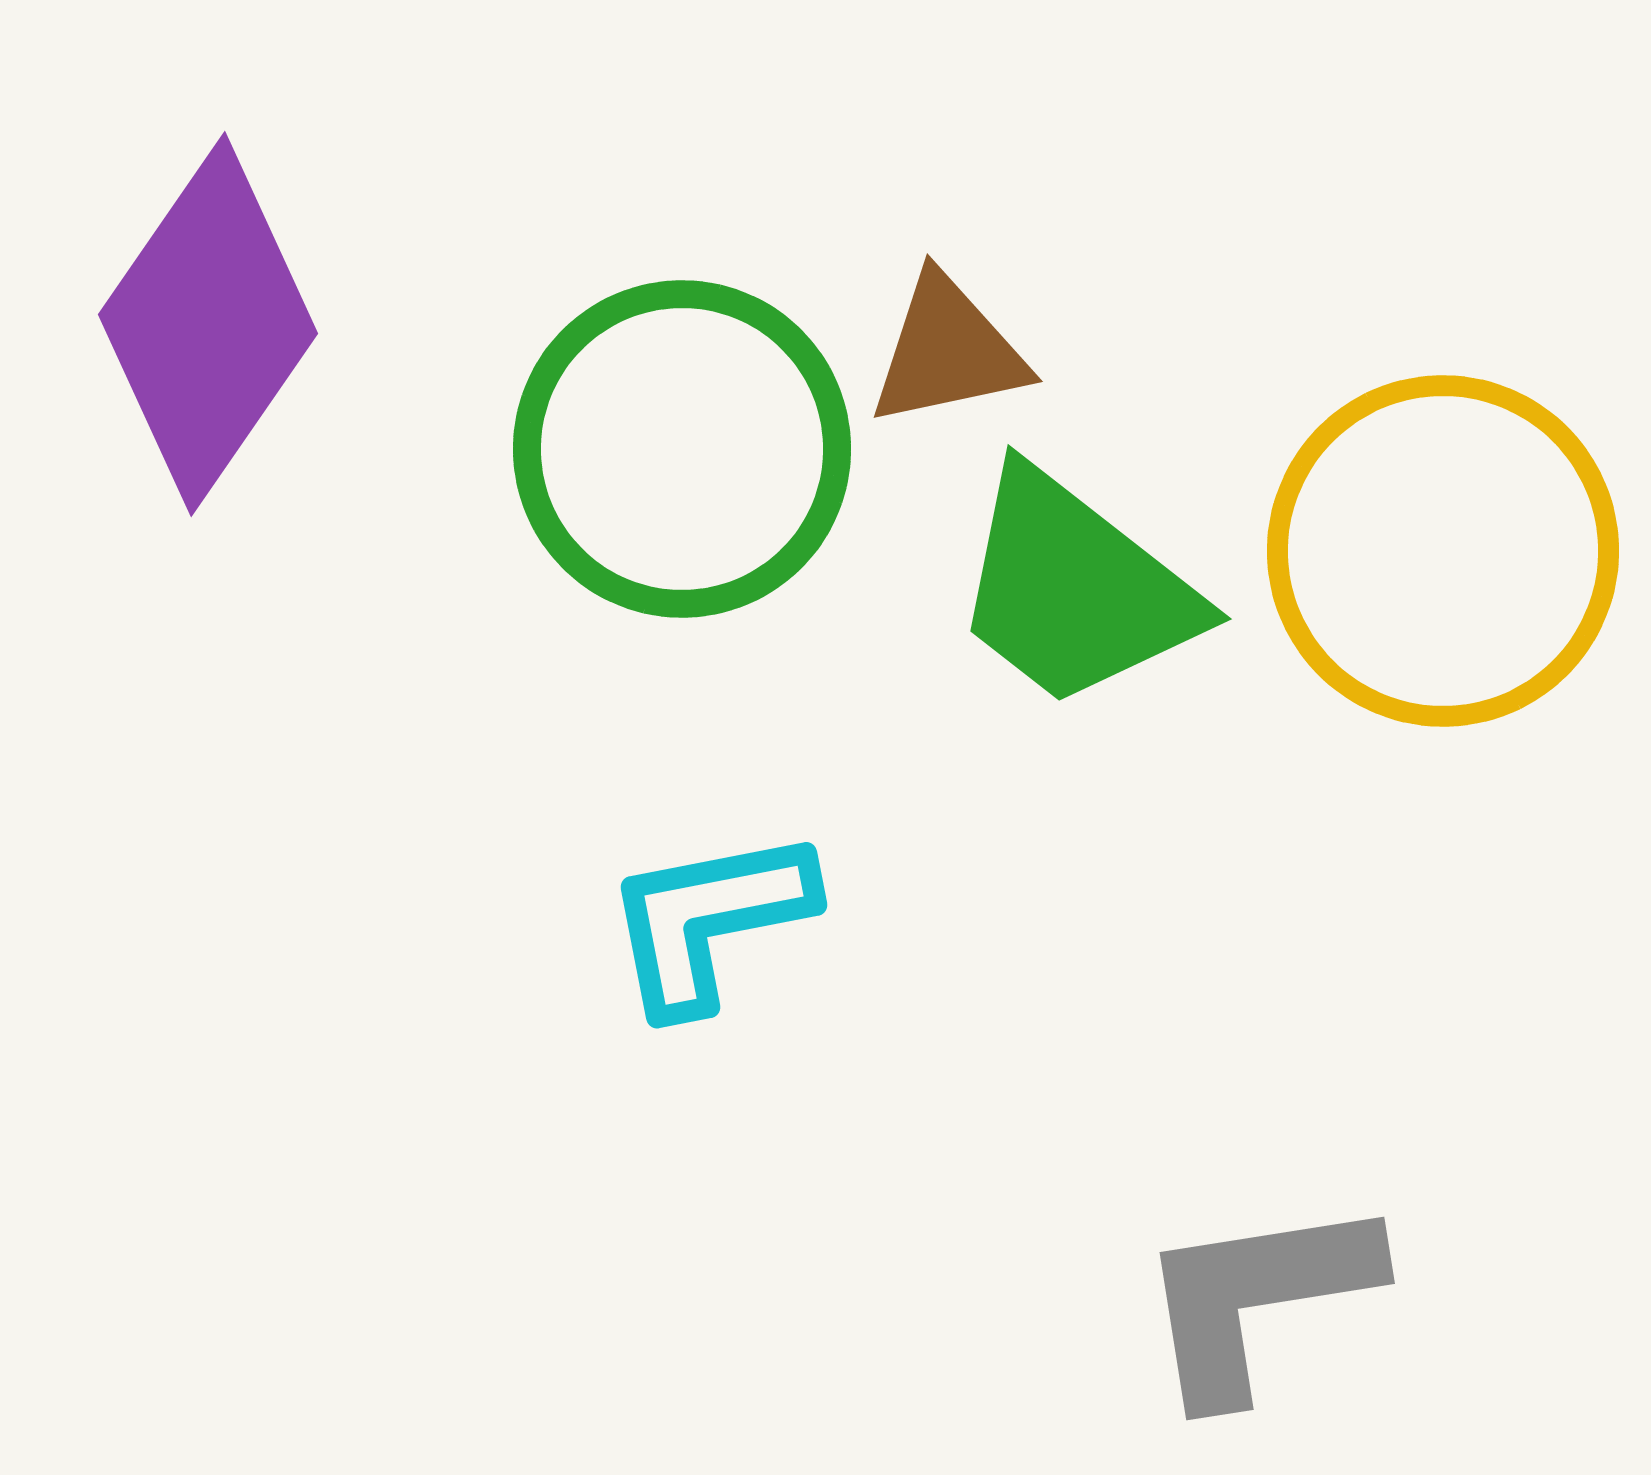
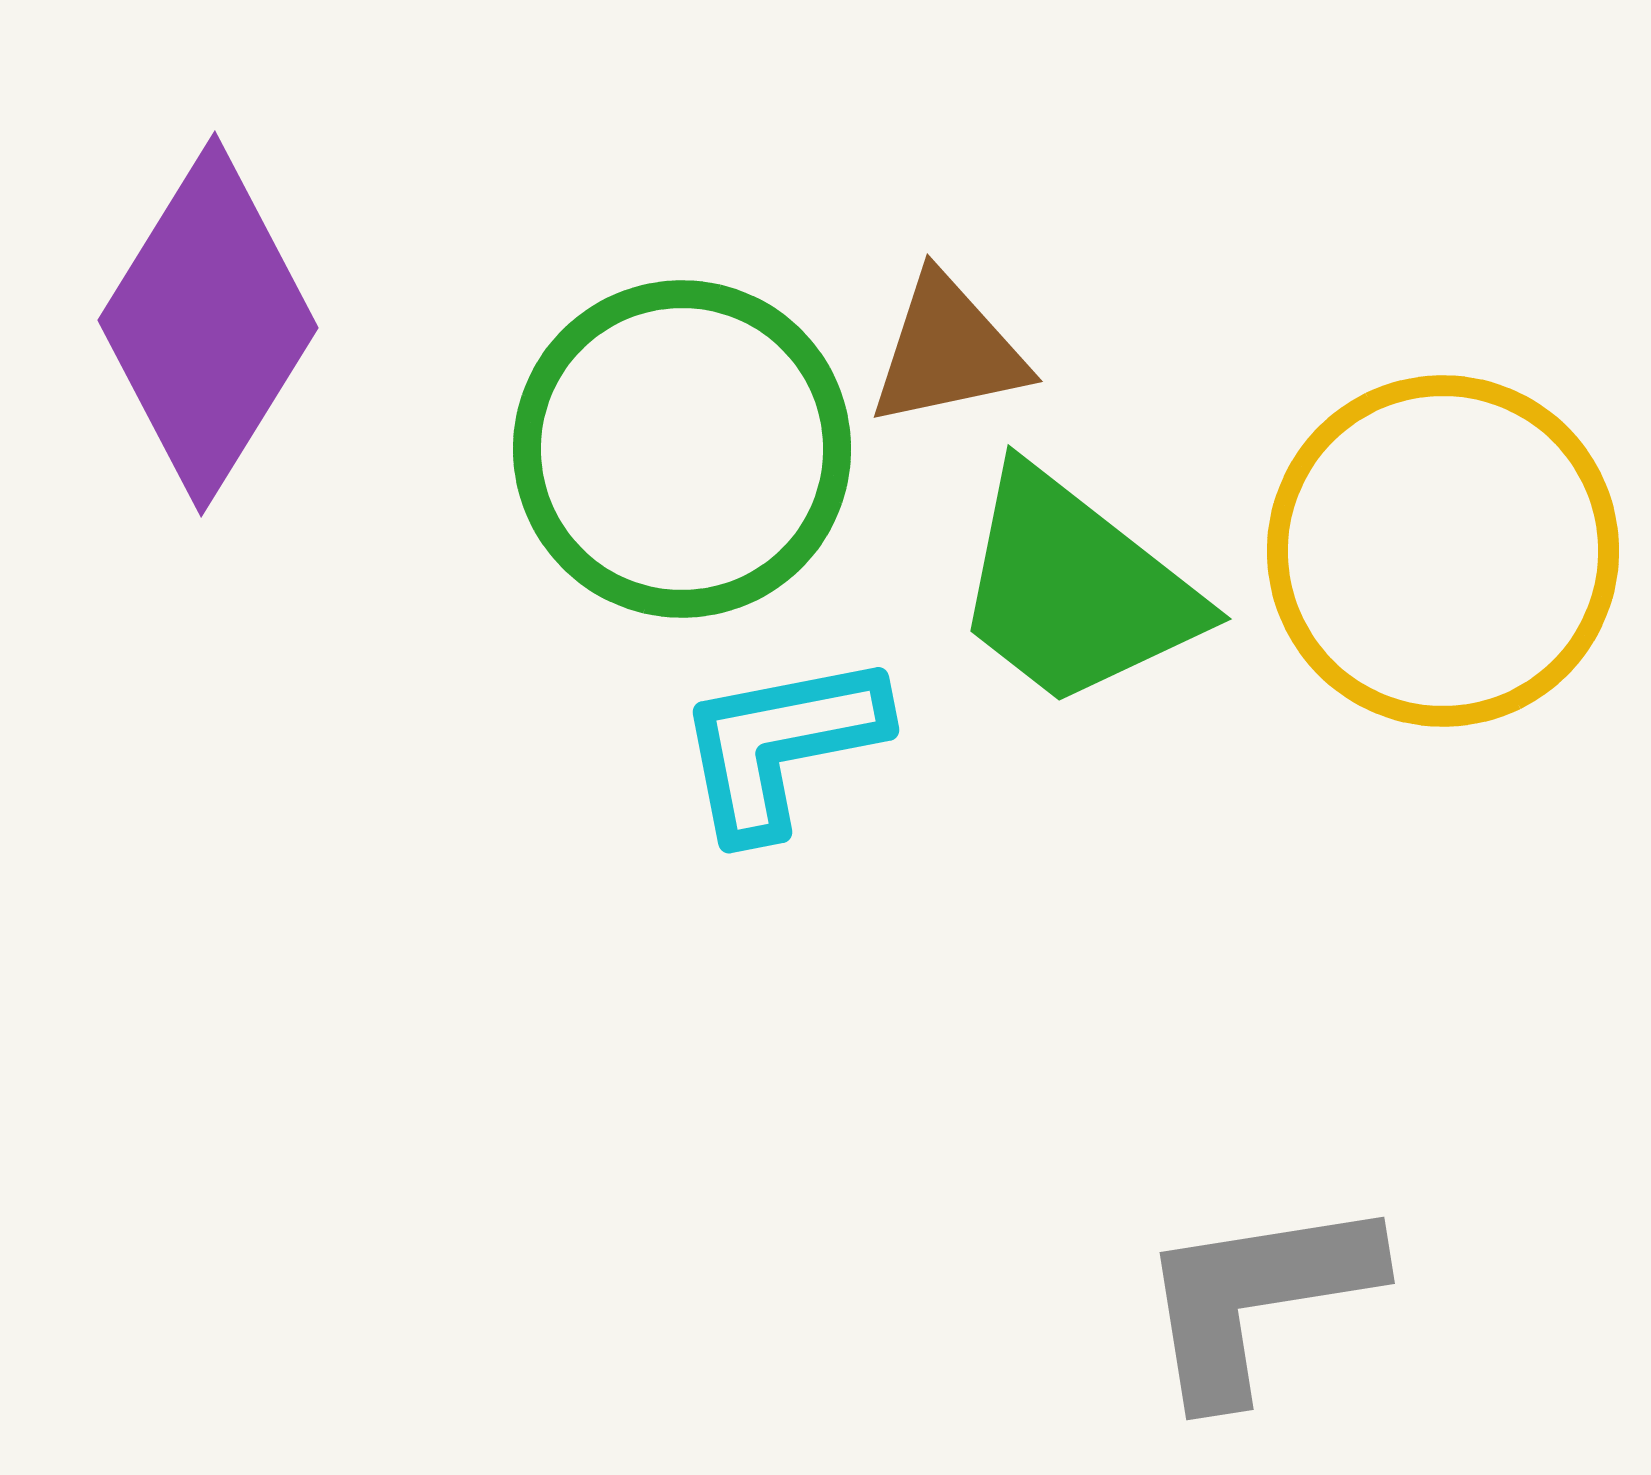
purple diamond: rotated 3 degrees counterclockwise
cyan L-shape: moved 72 px right, 175 px up
